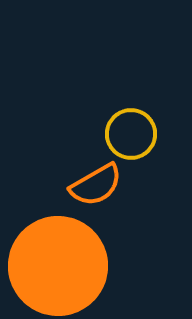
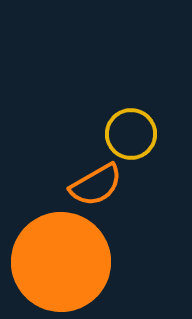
orange circle: moved 3 px right, 4 px up
